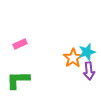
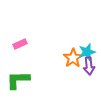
purple arrow: moved 5 px up
